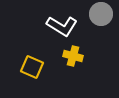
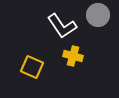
gray circle: moved 3 px left, 1 px down
white L-shape: rotated 24 degrees clockwise
